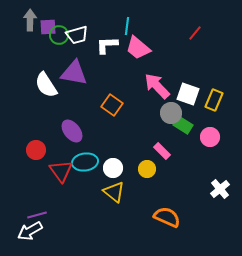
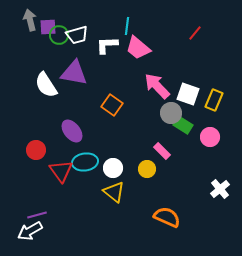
gray arrow: rotated 15 degrees counterclockwise
